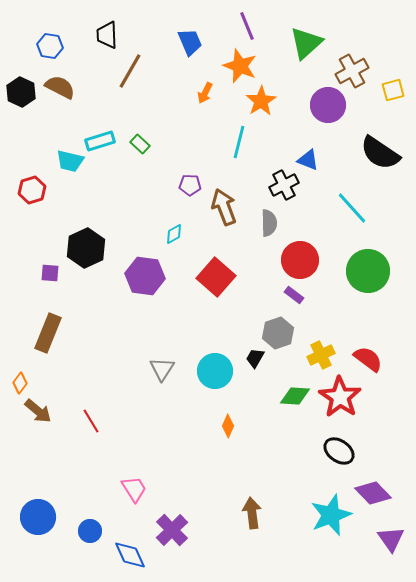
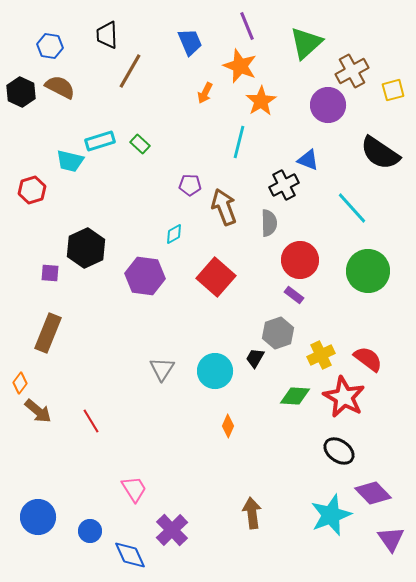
red star at (340, 397): moved 4 px right; rotated 6 degrees counterclockwise
